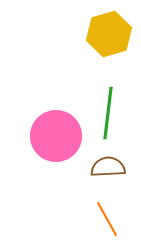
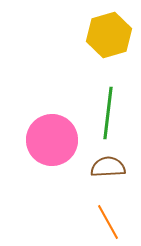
yellow hexagon: moved 1 px down
pink circle: moved 4 px left, 4 px down
orange line: moved 1 px right, 3 px down
